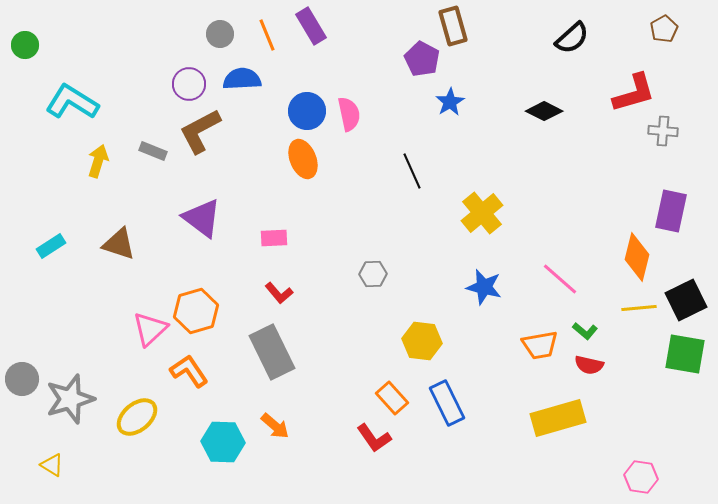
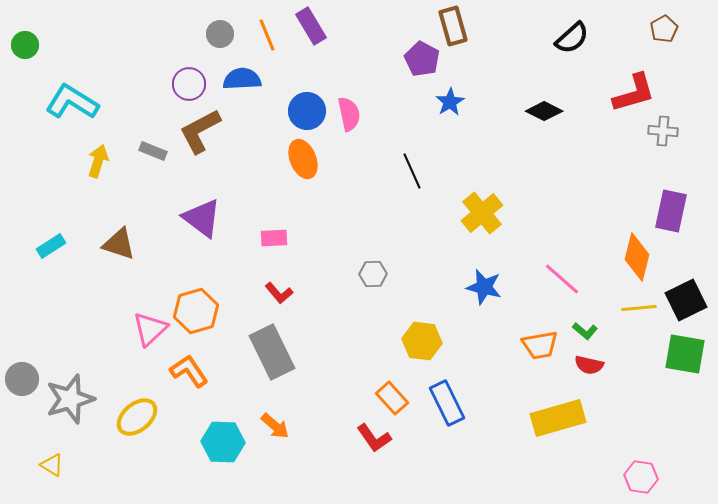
pink line at (560, 279): moved 2 px right
